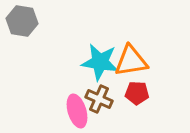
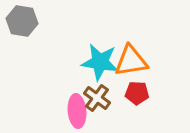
brown cross: moved 2 px left, 1 px up; rotated 12 degrees clockwise
pink ellipse: rotated 12 degrees clockwise
